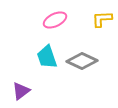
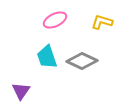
yellow L-shape: moved 3 px down; rotated 20 degrees clockwise
purple triangle: rotated 18 degrees counterclockwise
